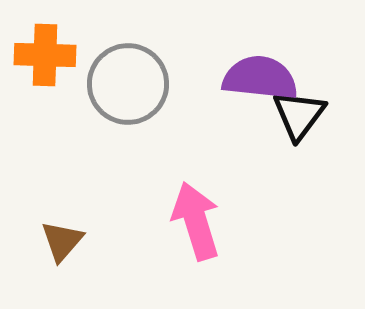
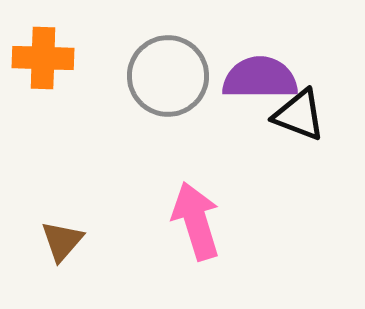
orange cross: moved 2 px left, 3 px down
purple semicircle: rotated 6 degrees counterclockwise
gray circle: moved 40 px right, 8 px up
black triangle: rotated 46 degrees counterclockwise
